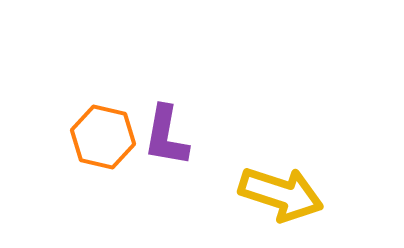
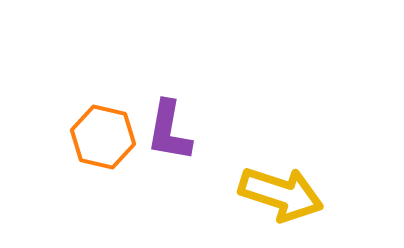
purple L-shape: moved 3 px right, 5 px up
